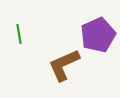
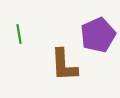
brown L-shape: rotated 69 degrees counterclockwise
